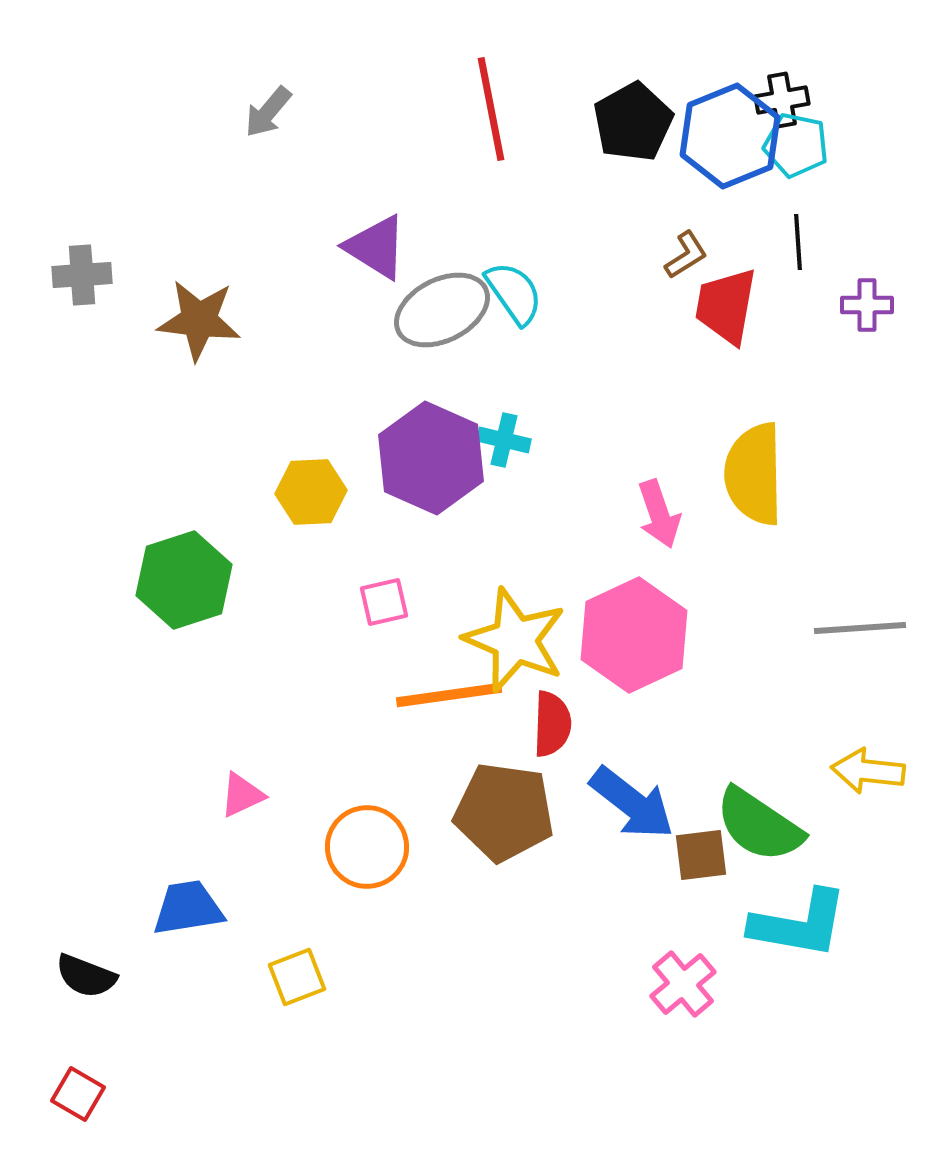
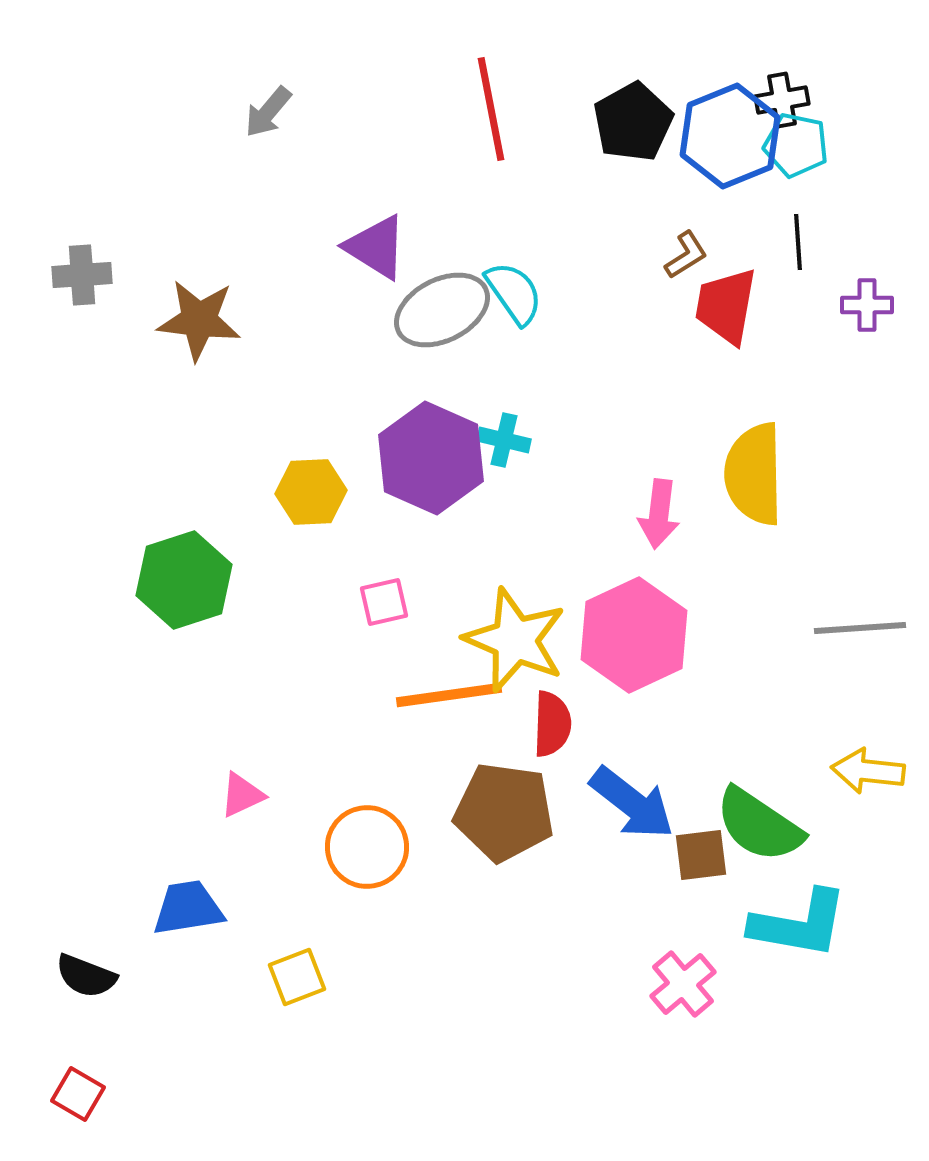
pink arrow: rotated 26 degrees clockwise
